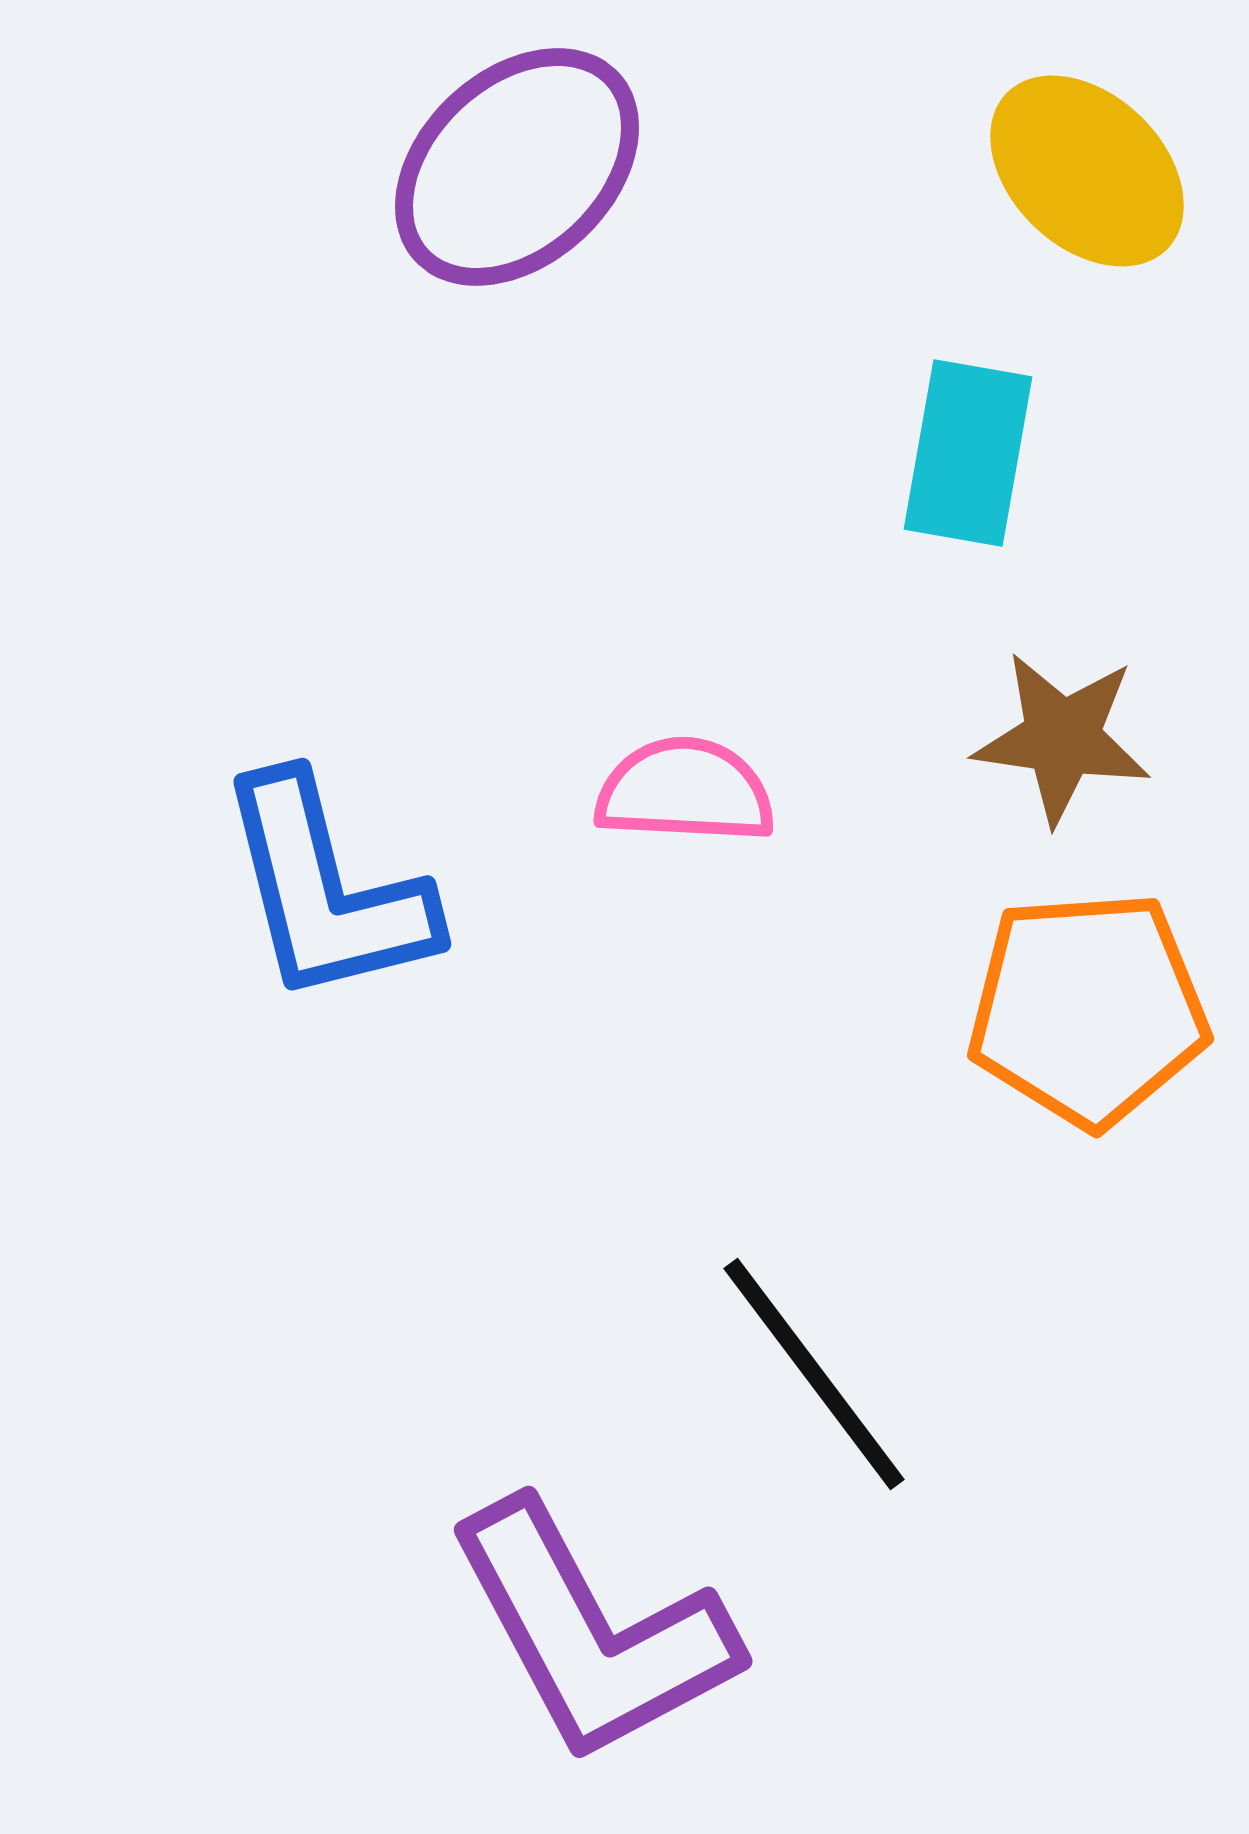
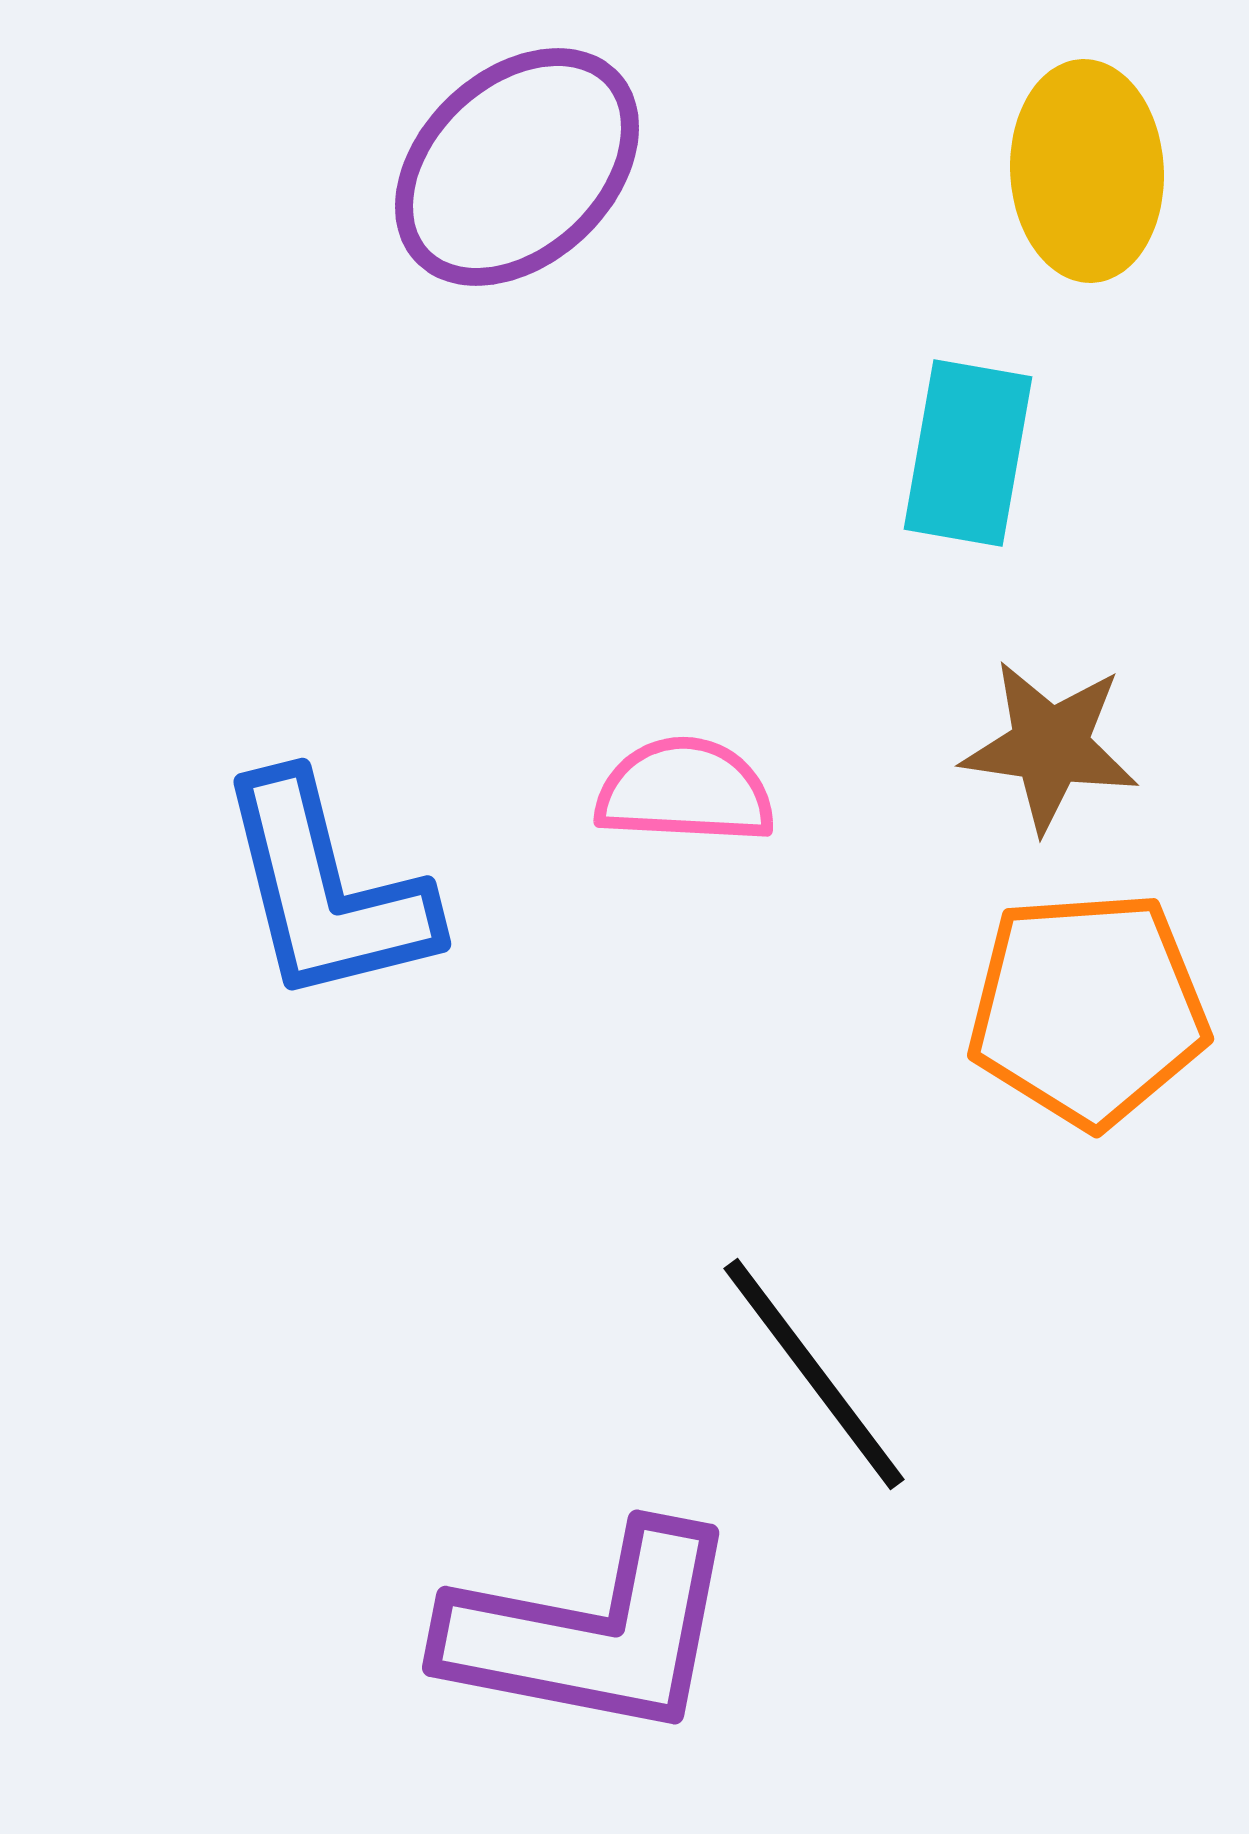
yellow ellipse: rotated 43 degrees clockwise
brown star: moved 12 px left, 8 px down
purple L-shape: rotated 51 degrees counterclockwise
